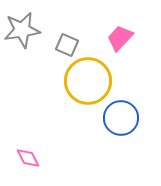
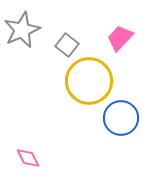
gray star: rotated 15 degrees counterclockwise
gray square: rotated 15 degrees clockwise
yellow circle: moved 1 px right
